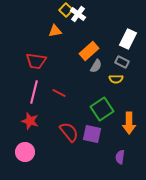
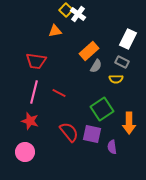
purple semicircle: moved 8 px left, 10 px up; rotated 16 degrees counterclockwise
